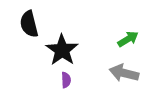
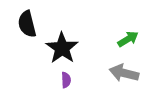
black semicircle: moved 2 px left
black star: moved 2 px up
